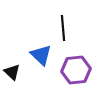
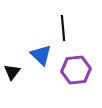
black triangle: rotated 24 degrees clockwise
